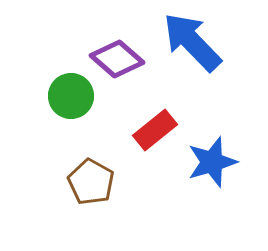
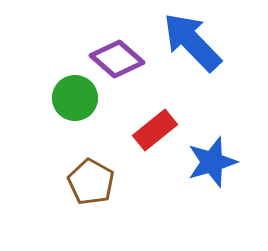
green circle: moved 4 px right, 2 px down
